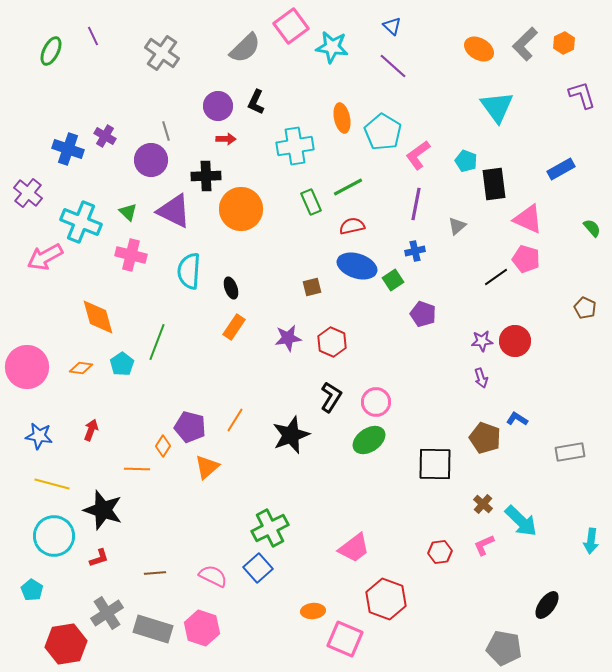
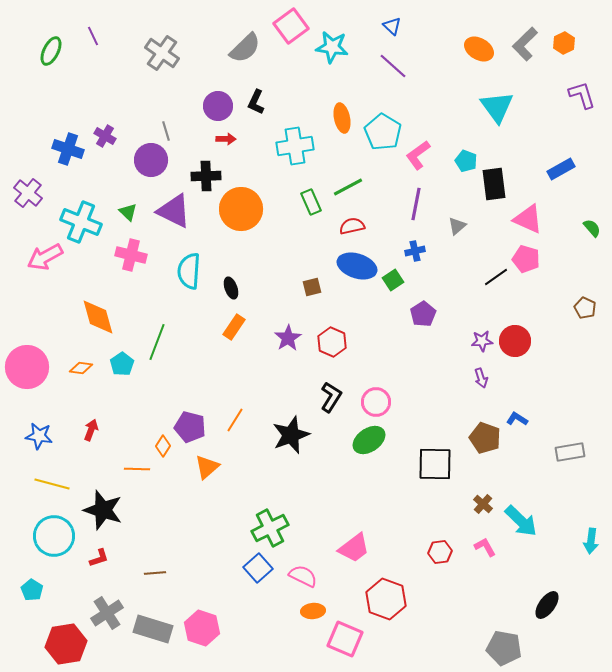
purple pentagon at (423, 314): rotated 20 degrees clockwise
purple star at (288, 338): rotated 24 degrees counterclockwise
pink L-shape at (484, 545): moved 1 px right, 2 px down; rotated 85 degrees clockwise
pink semicircle at (213, 576): moved 90 px right
